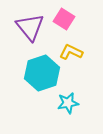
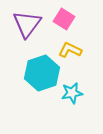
purple triangle: moved 3 px left, 3 px up; rotated 16 degrees clockwise
yellow L-shape: moved 1 px left, 2 px up
cyan star: moved 4 px right, 10 px up
